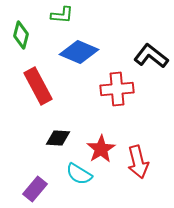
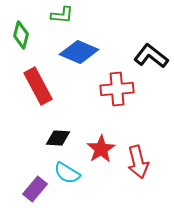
cyan semicircle: moved 12 px left, 1 px up
